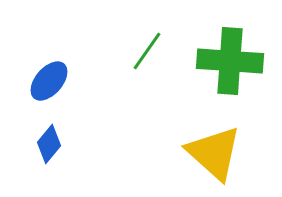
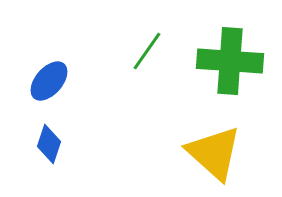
blue diamond: rotated 21 degrees counterclockwise
